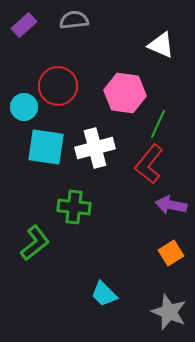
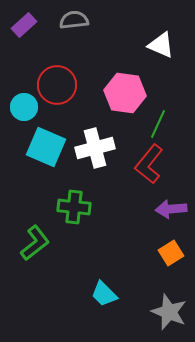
red circle: moved 1 px left, 1 px up
cyan square: rotated 15 degrees clockwise
purple arrow: moved 4 px down; rotated 16 degrees counterclockwise
